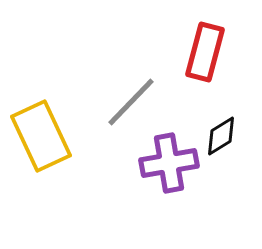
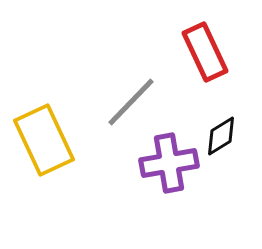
red rectangle: rotated 40 degrees counterclockwise
yellow rectangle: moved 3 px right, 4 px down
